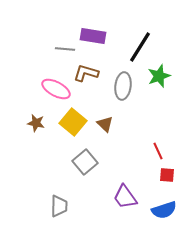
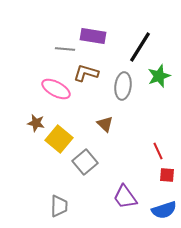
yellow square: moved 14 px left, 17 px down
